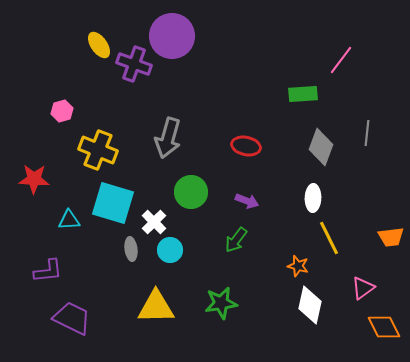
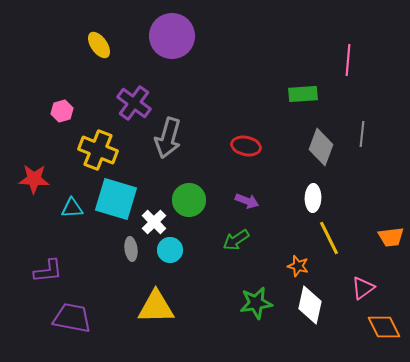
pink line: moved 7 px right; rotated 32 degrees counterclockwise
purple cross: moved 39 px down; rotated 16 degrees clockwise
gray line: moved 5 px left, 1 px down
green circle: moved 2 px left, 8 px down
cyan square: moved 3 px right, 4 px up
cyan triangle: moved 3 px right, 12 px up
green arrow: rotated 20 degrees clockwise
green star: moved 35 px right
purple trapezoid: rotated 15 degrees counterclockwise
